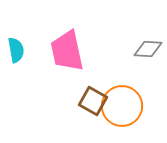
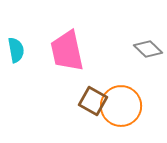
gray diamond: rotated 40 degrees clockwise
orange circle: moved 1 px left
